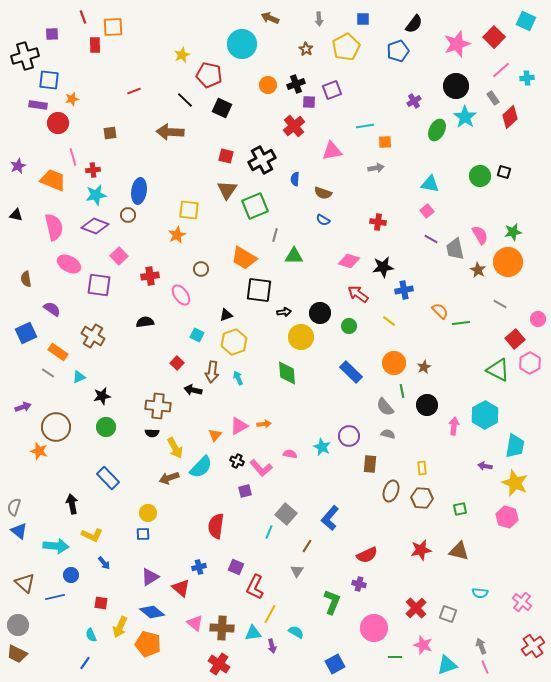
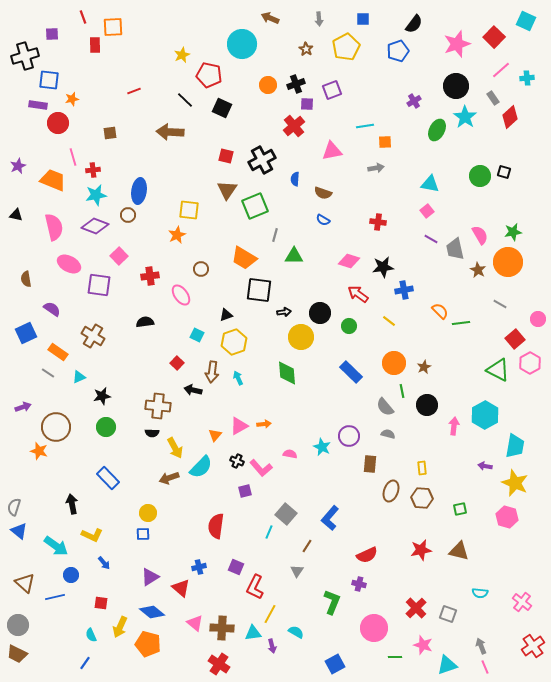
purple square at (309, 102): moved 2 px left, 2 px down
cyan arrow at (56, 546): rotated 30 degrees clockwise
